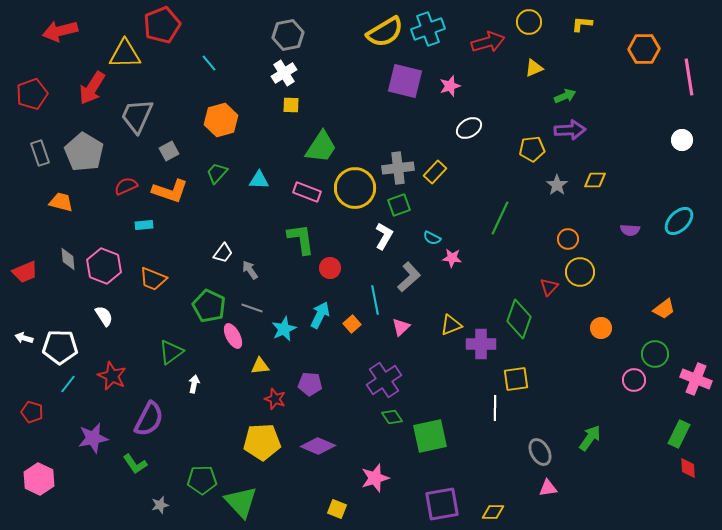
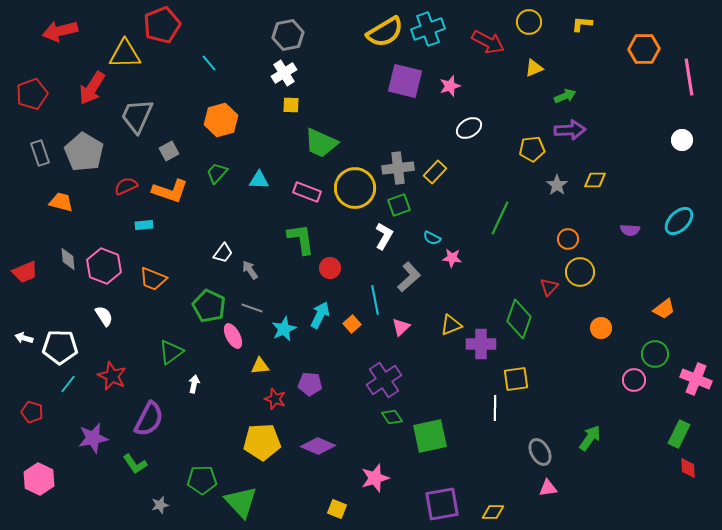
red arrow at (488, 42): rotated 44 degrees clockwise
green trapezoid at (321, 147): moved 4 px up; rotated 81 degrees clockwise
